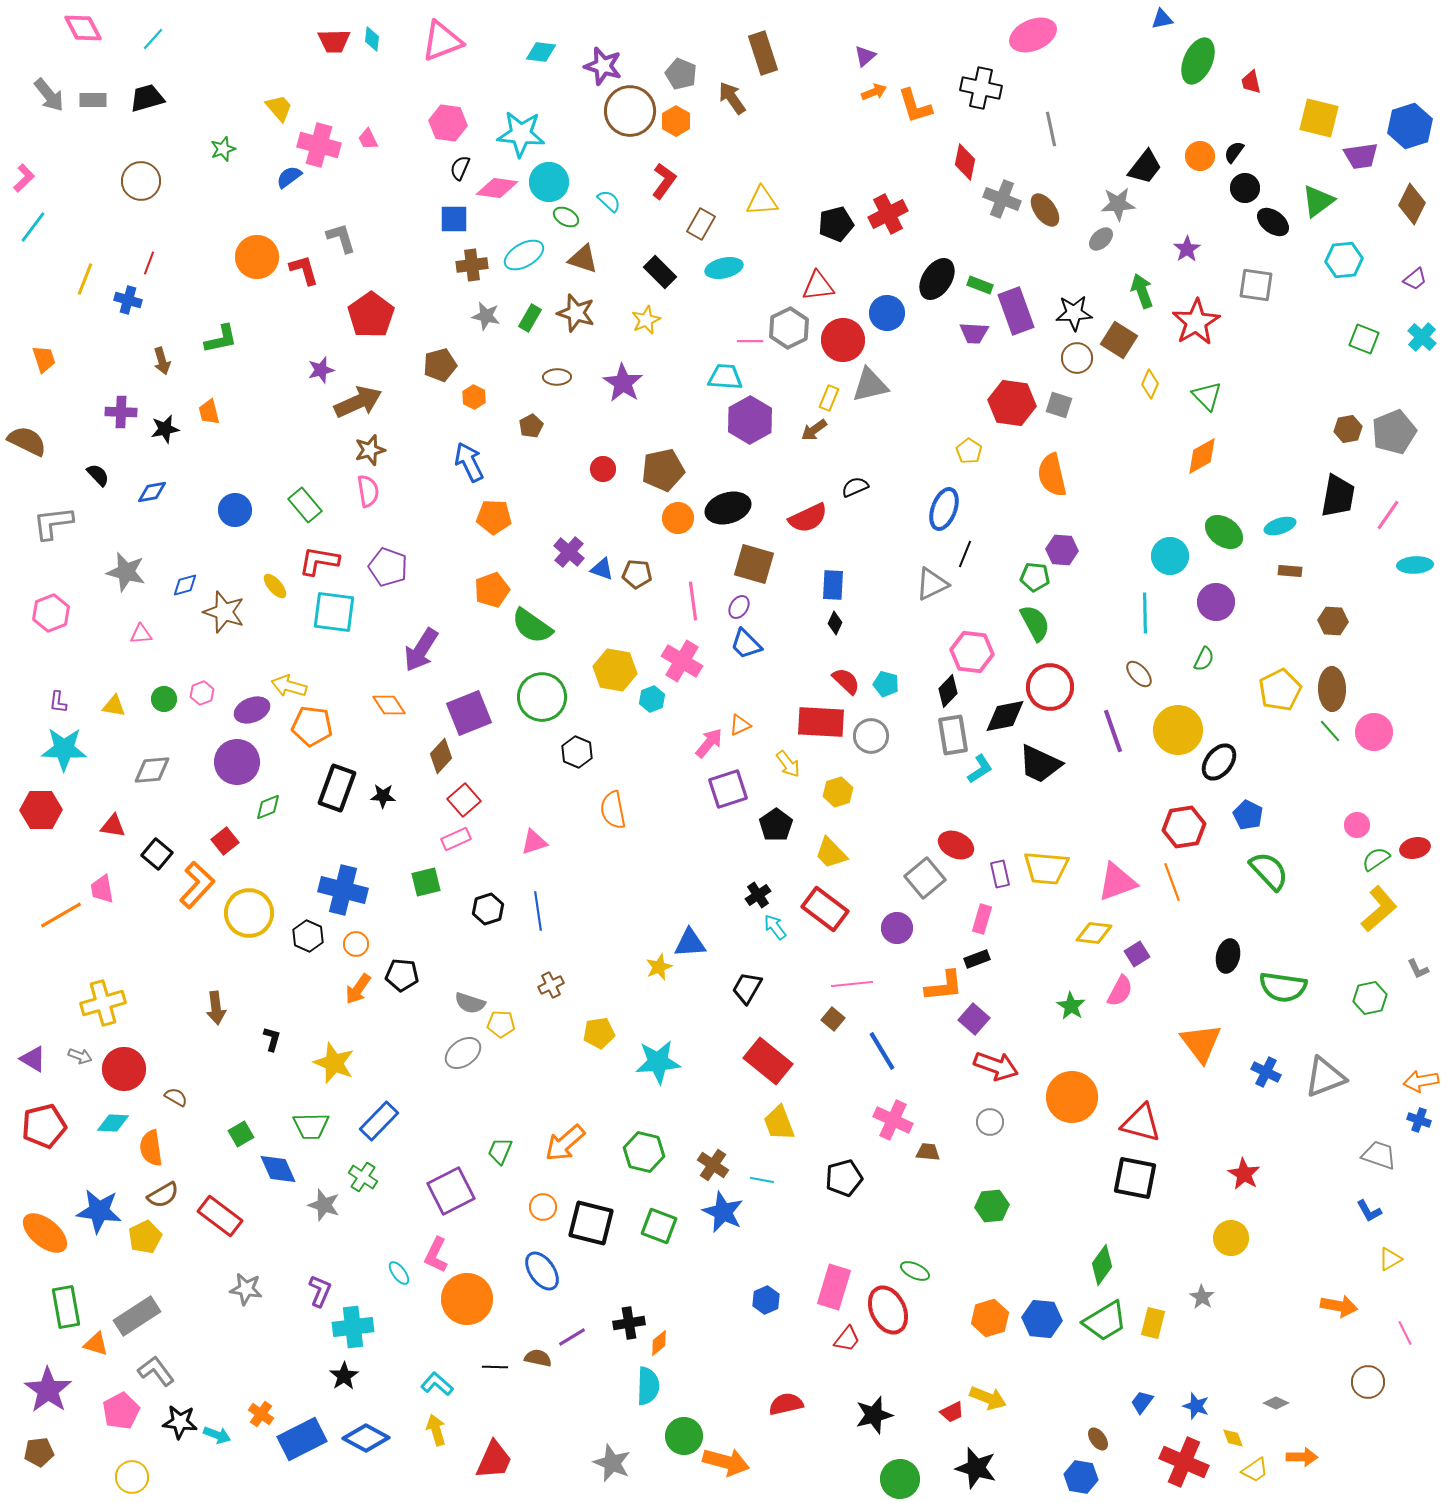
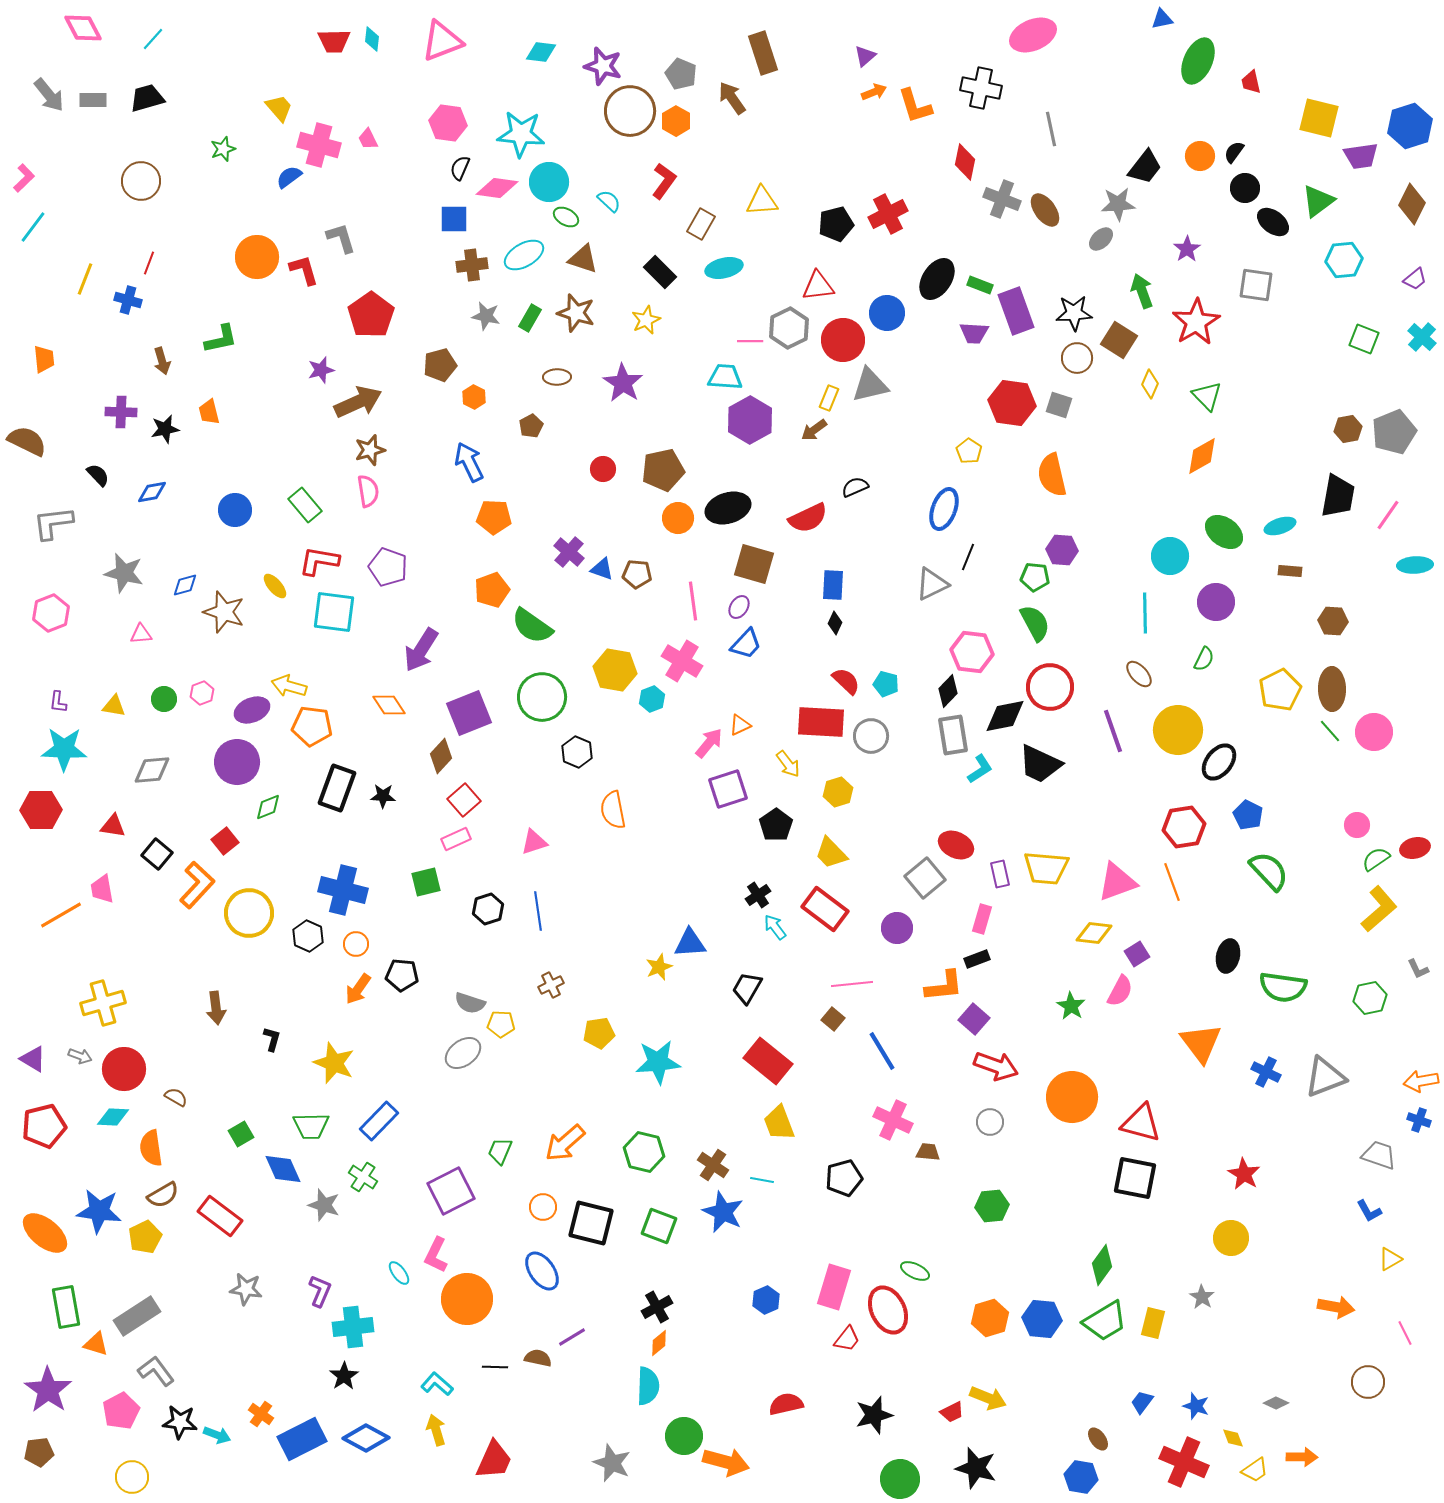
orange trapezoid at (44, 359): rotated 12 degrees clockwise
black line at (965, 554): moved 3 px right, 3 px down
gray star at (126, 572): moved 2 px left, 1 px down
blue trapezoid at (746, 644): rotated 92 degrees counterclockwise
cyan diamond at (113, 1123): moved 6 px up
blue diamond at (278, 1169): moved 5 px right
orange arrow at (1339, 1306): moved 3 px left, 1 px down
black cross at (629, 1323): moved 28 px right, 16 px up; rotated 20 degrees counterclockwise
